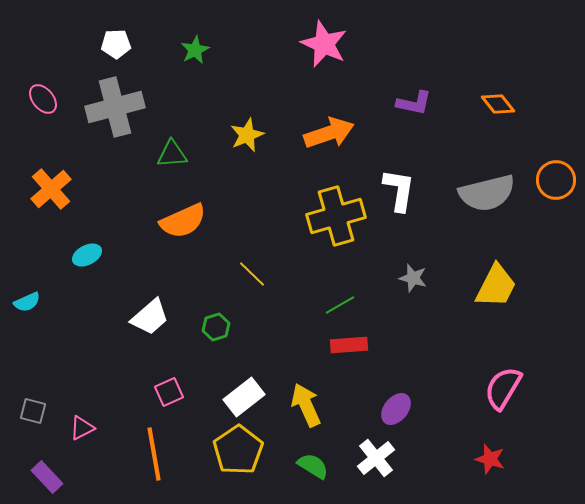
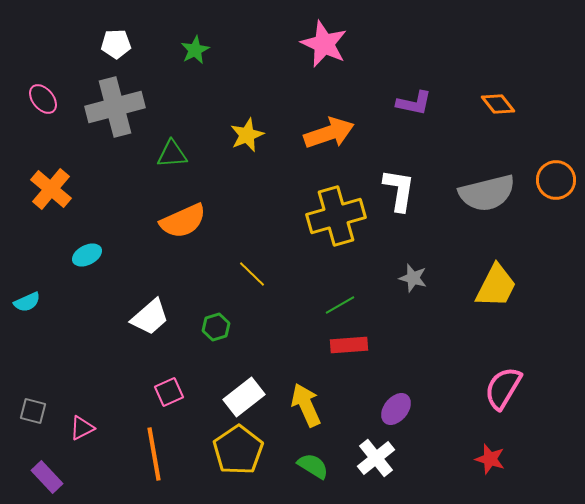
orange cross: rotated 9 degrees counterclockwise
